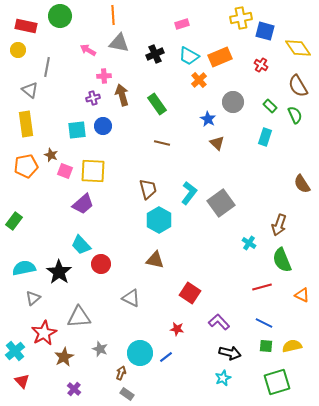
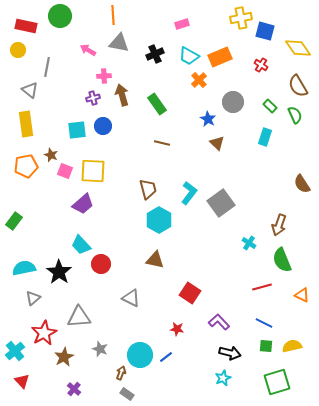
cyan circle at (140, 353): moved 2 px down
